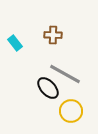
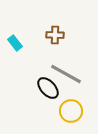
brown cross: moved 2 px right
gray line: moved 1 px right
